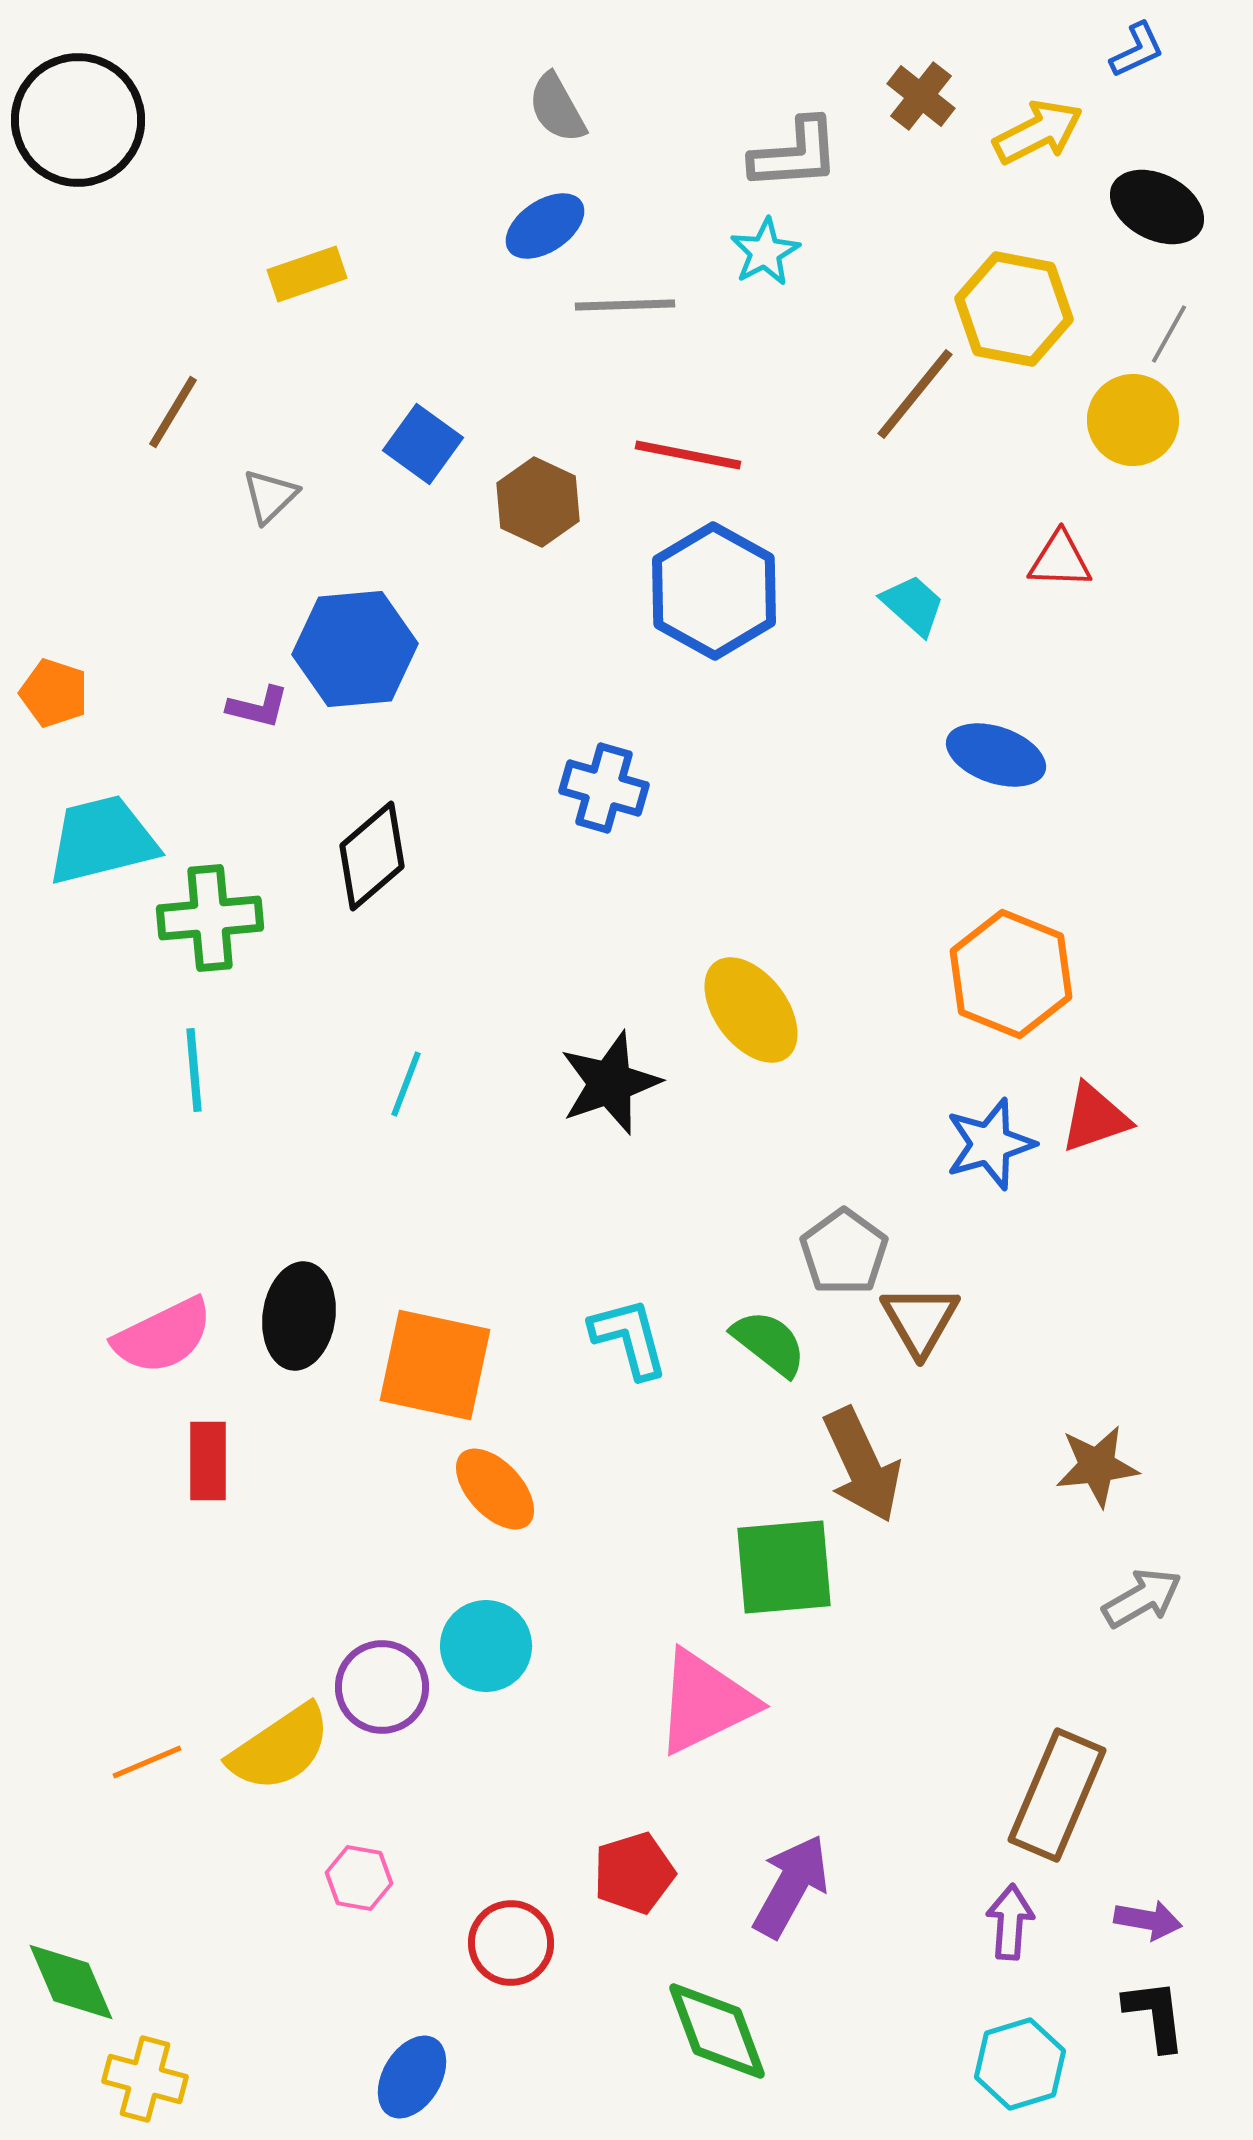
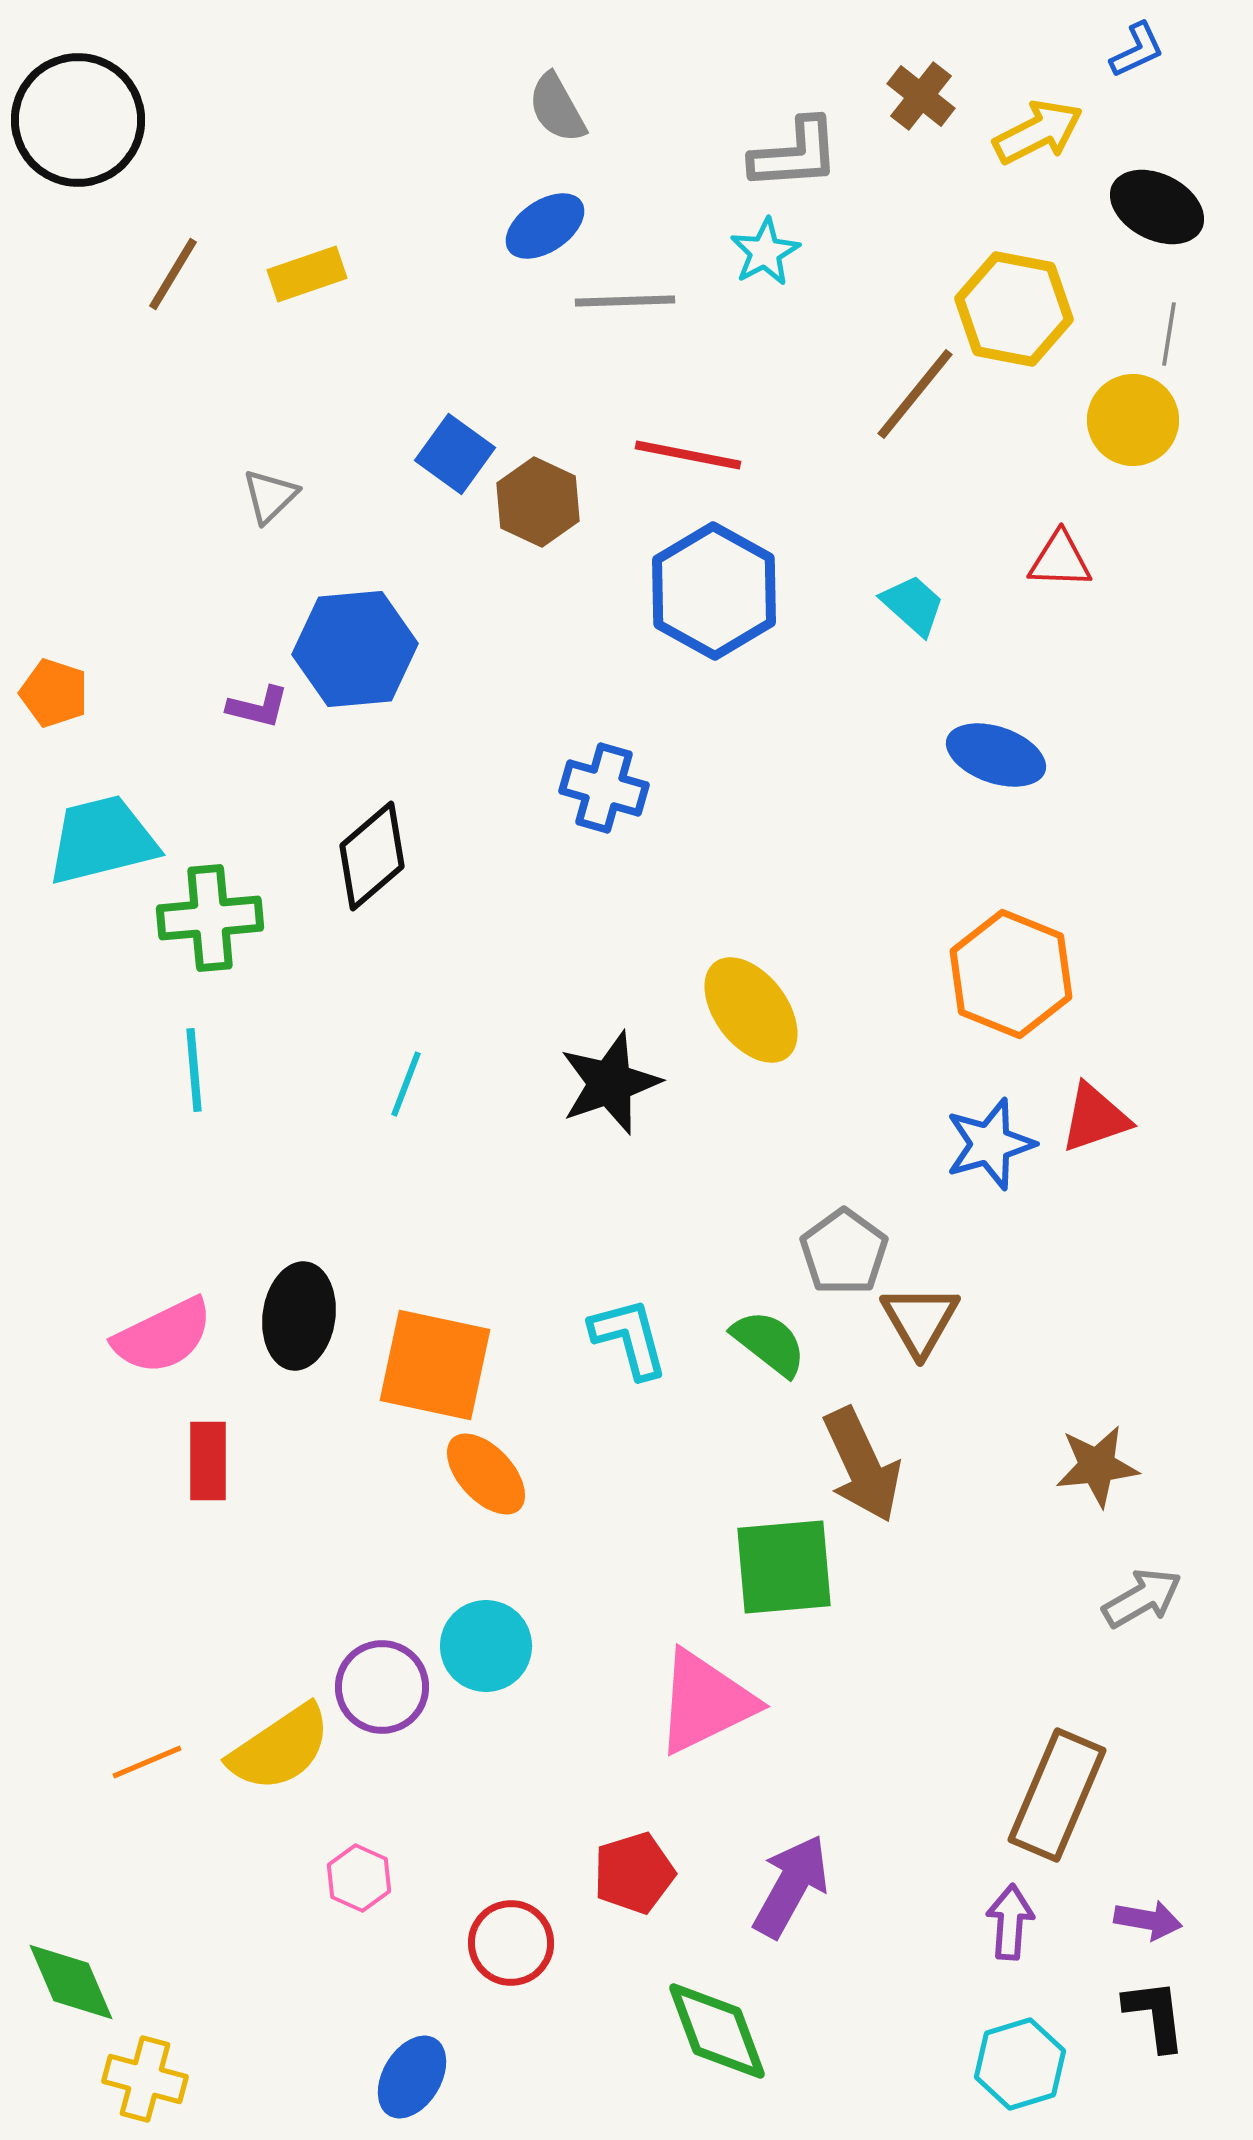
gray line at (625, 305): moved 4 px up
gray line at (1169, 334): rotated 20 degrees counterclockwise
brown line at (173, 412): moved 138 px up
blue square at (423, 444): moved 32 px right, 10 px down
orange ellipse at (495, 1489): moved 9 px left, 15 px up
pink hexagon at (359, 1878): rotated 14 degrees clockwise
